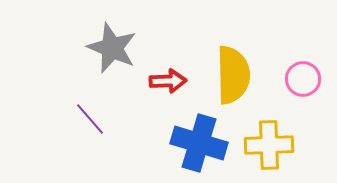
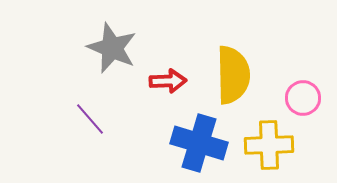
pink circle: moved 19 px down
